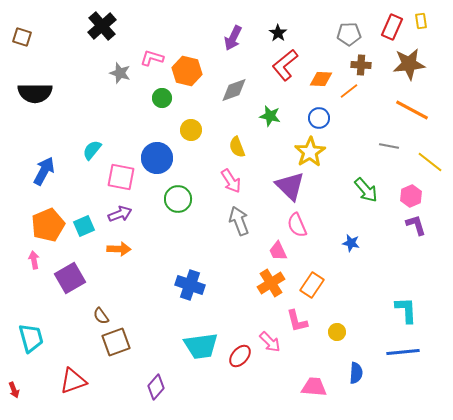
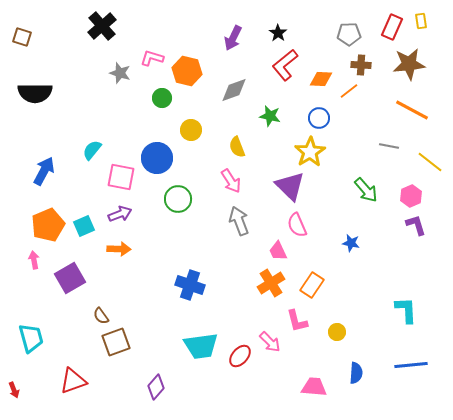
blue line at (403, 352): moved 8 px right, 13 px down
